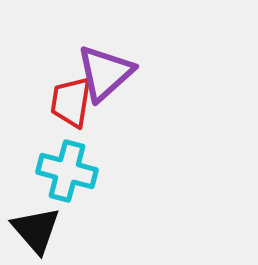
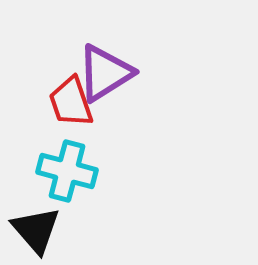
purple triangle: rotated 10 degrees clockwise
red trapezoid: rotated 28 degrees counterclockwise
